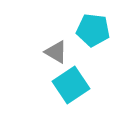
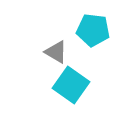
cyan square: rotated 21 degrees counterclockwise
